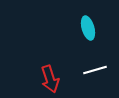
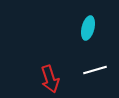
cyan ellipse: rotated 30 degrees clockwise
